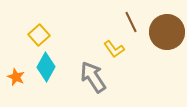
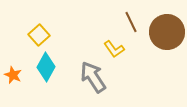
orange star: moved 3 px left, 2 px up
